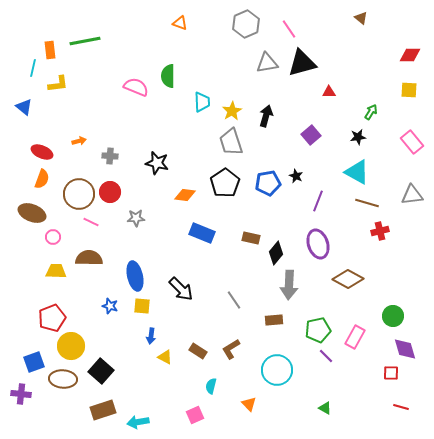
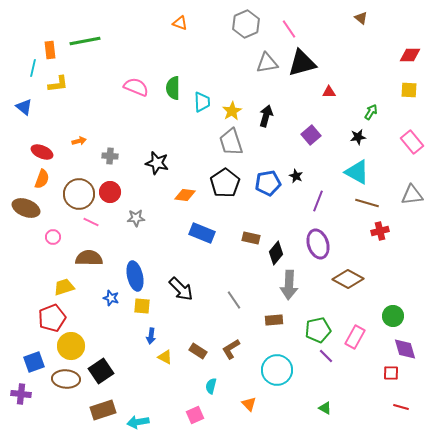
green semicircle at (168, 76): moved 5 px right, 12 px down
brown ellipse at (32, 213): moved 6 px left, 5 px up
yellow trapezoid at (56, 271): moved 8 px right, 16 px down; rotated 20 degrees counterclockwise
blue star at (110, 306): moved 1 px right, 8 px up
black square at (101, 371): rotated 15 degrees clockwise
brown ellipse at (63, 379): moved 3 px right
